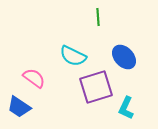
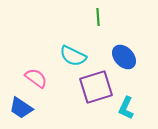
pink semicircle: moved 2 px right
blue trapezoid: moved 2 px right, 1 px down
